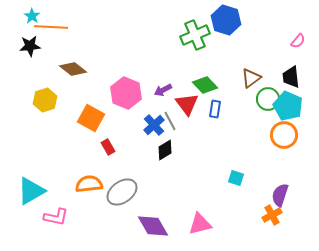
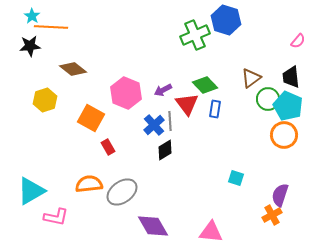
gray line: rotated 24 degrees clockwise
pink triangle: moved 11 px right, 8 px down; rotated 20 degrees clockwise
